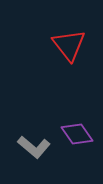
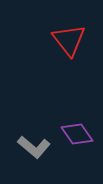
red triangle: moved 5 px up
